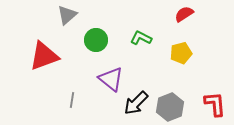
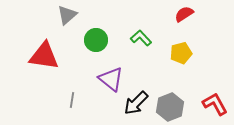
green L-shape: rotated 20 degrees clockwise
red triangle: rotated 28 degrees clockwise
red L-shape: rotated 24 degrees counterclockwise
